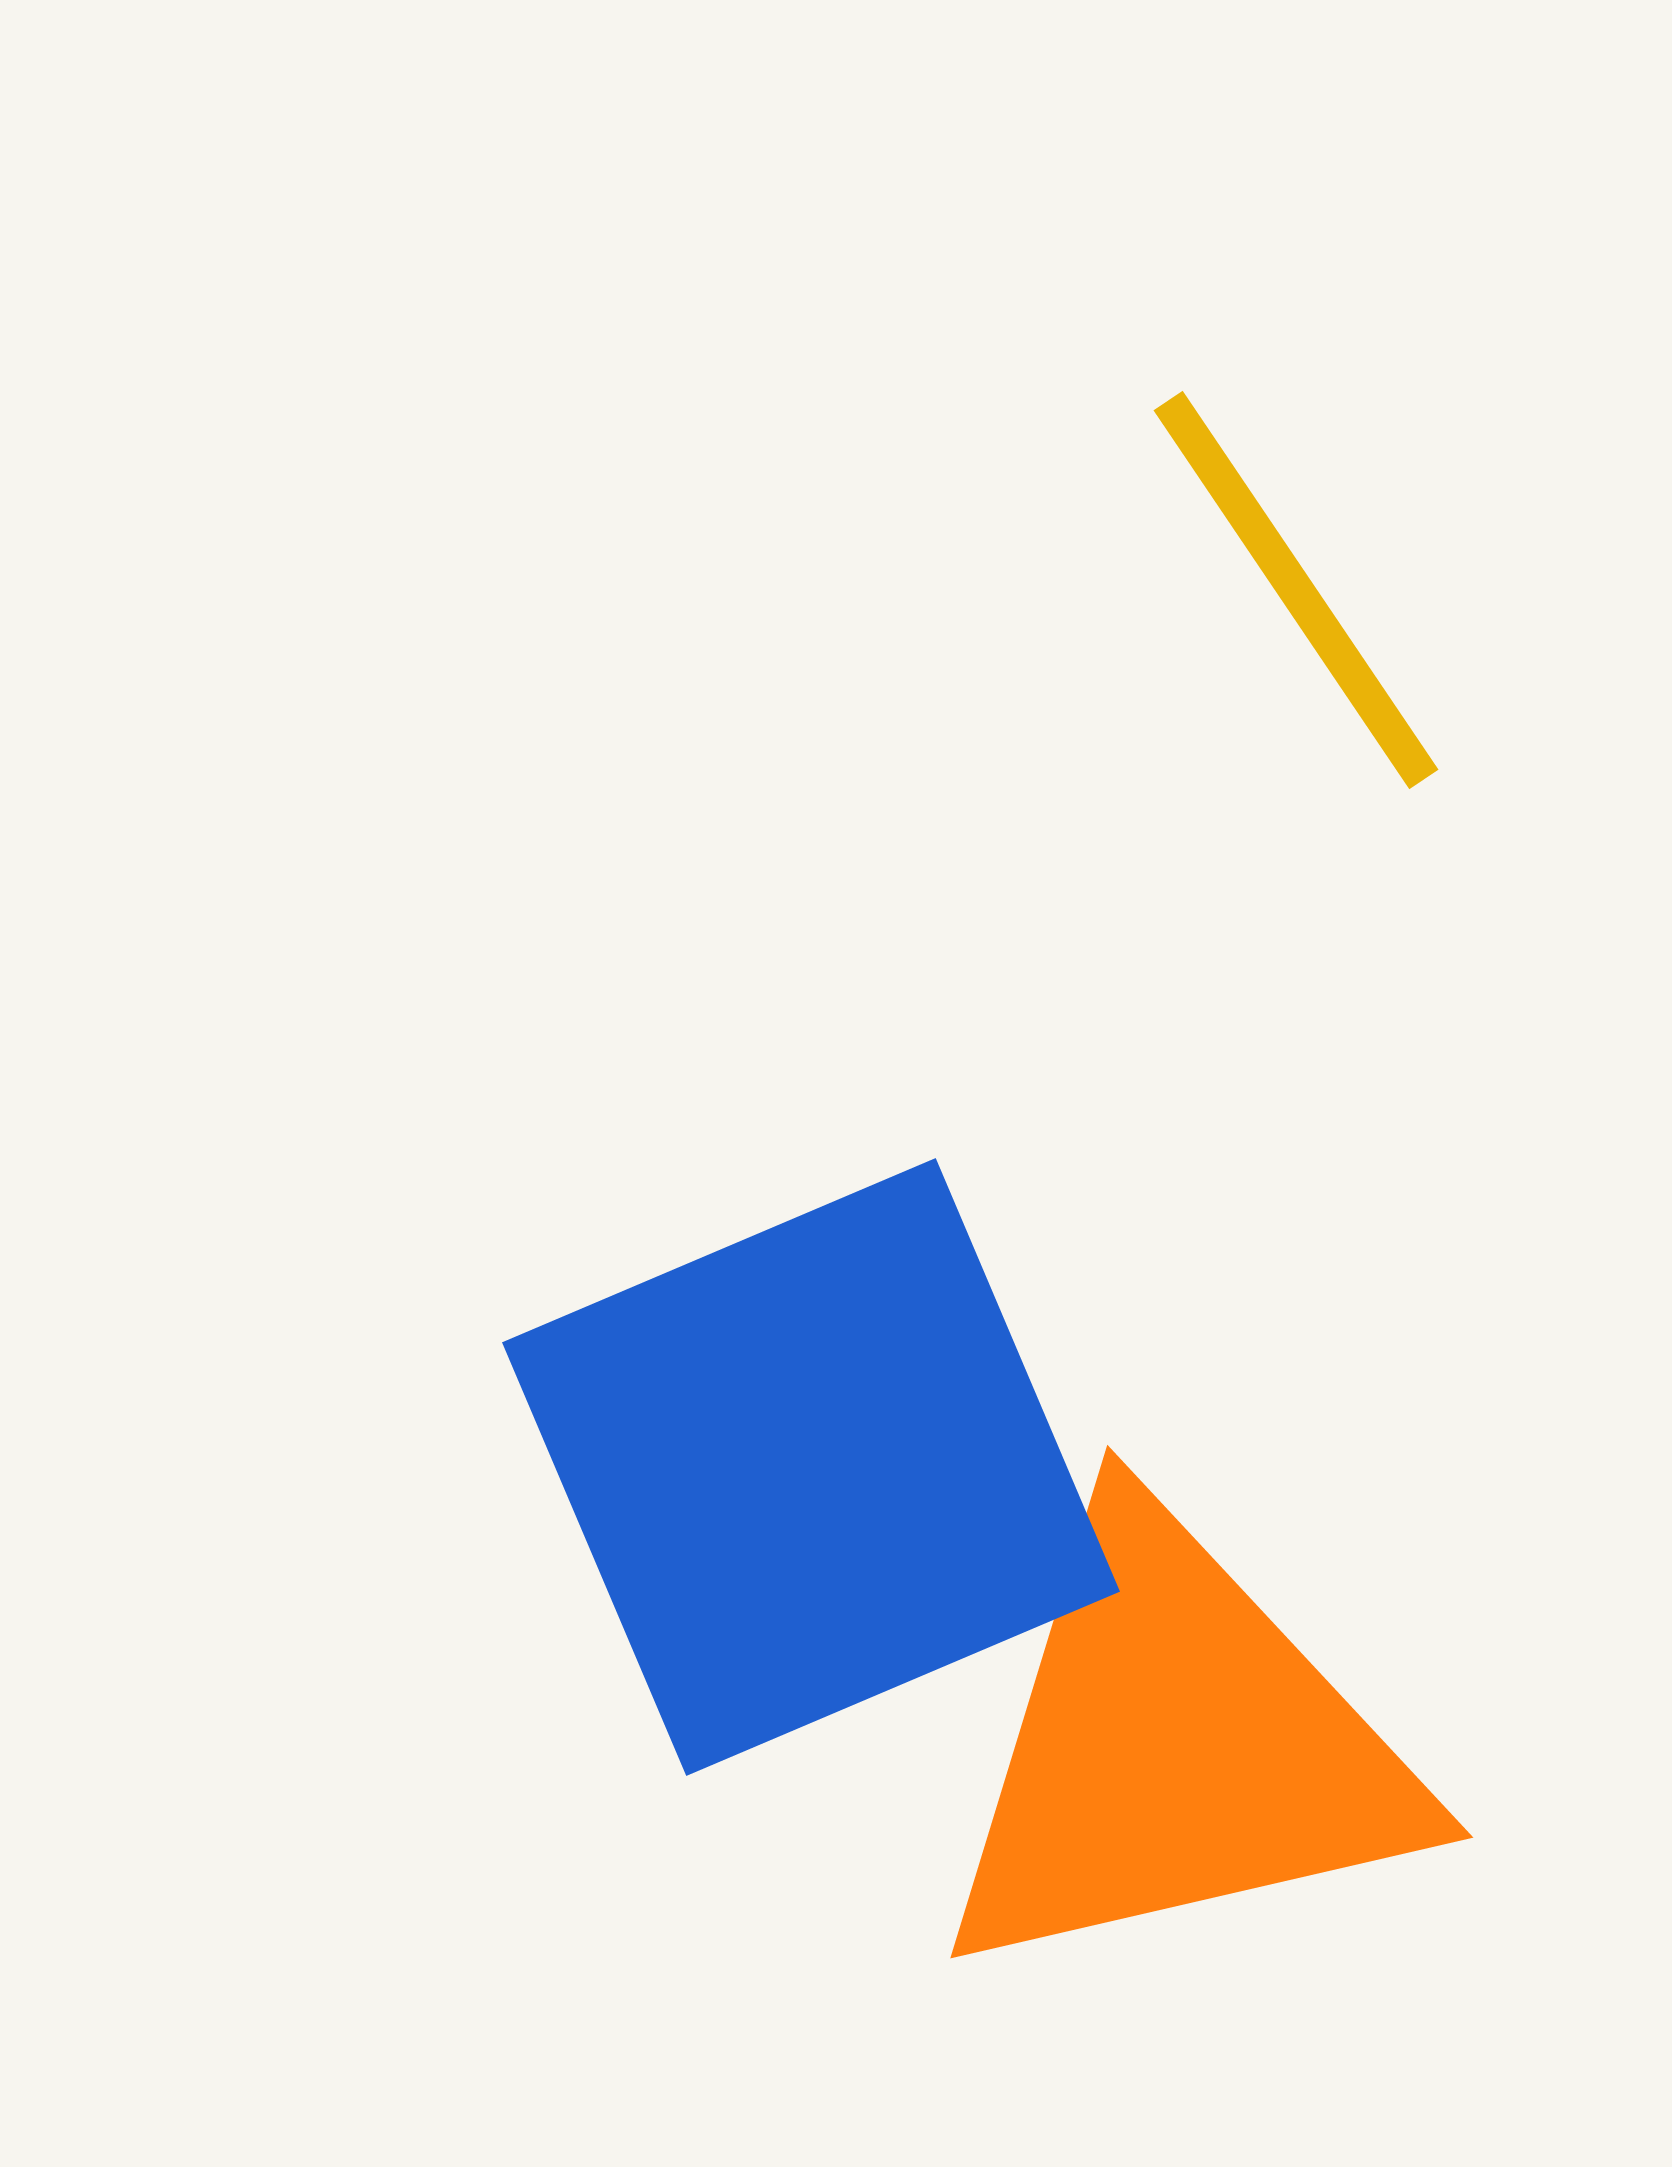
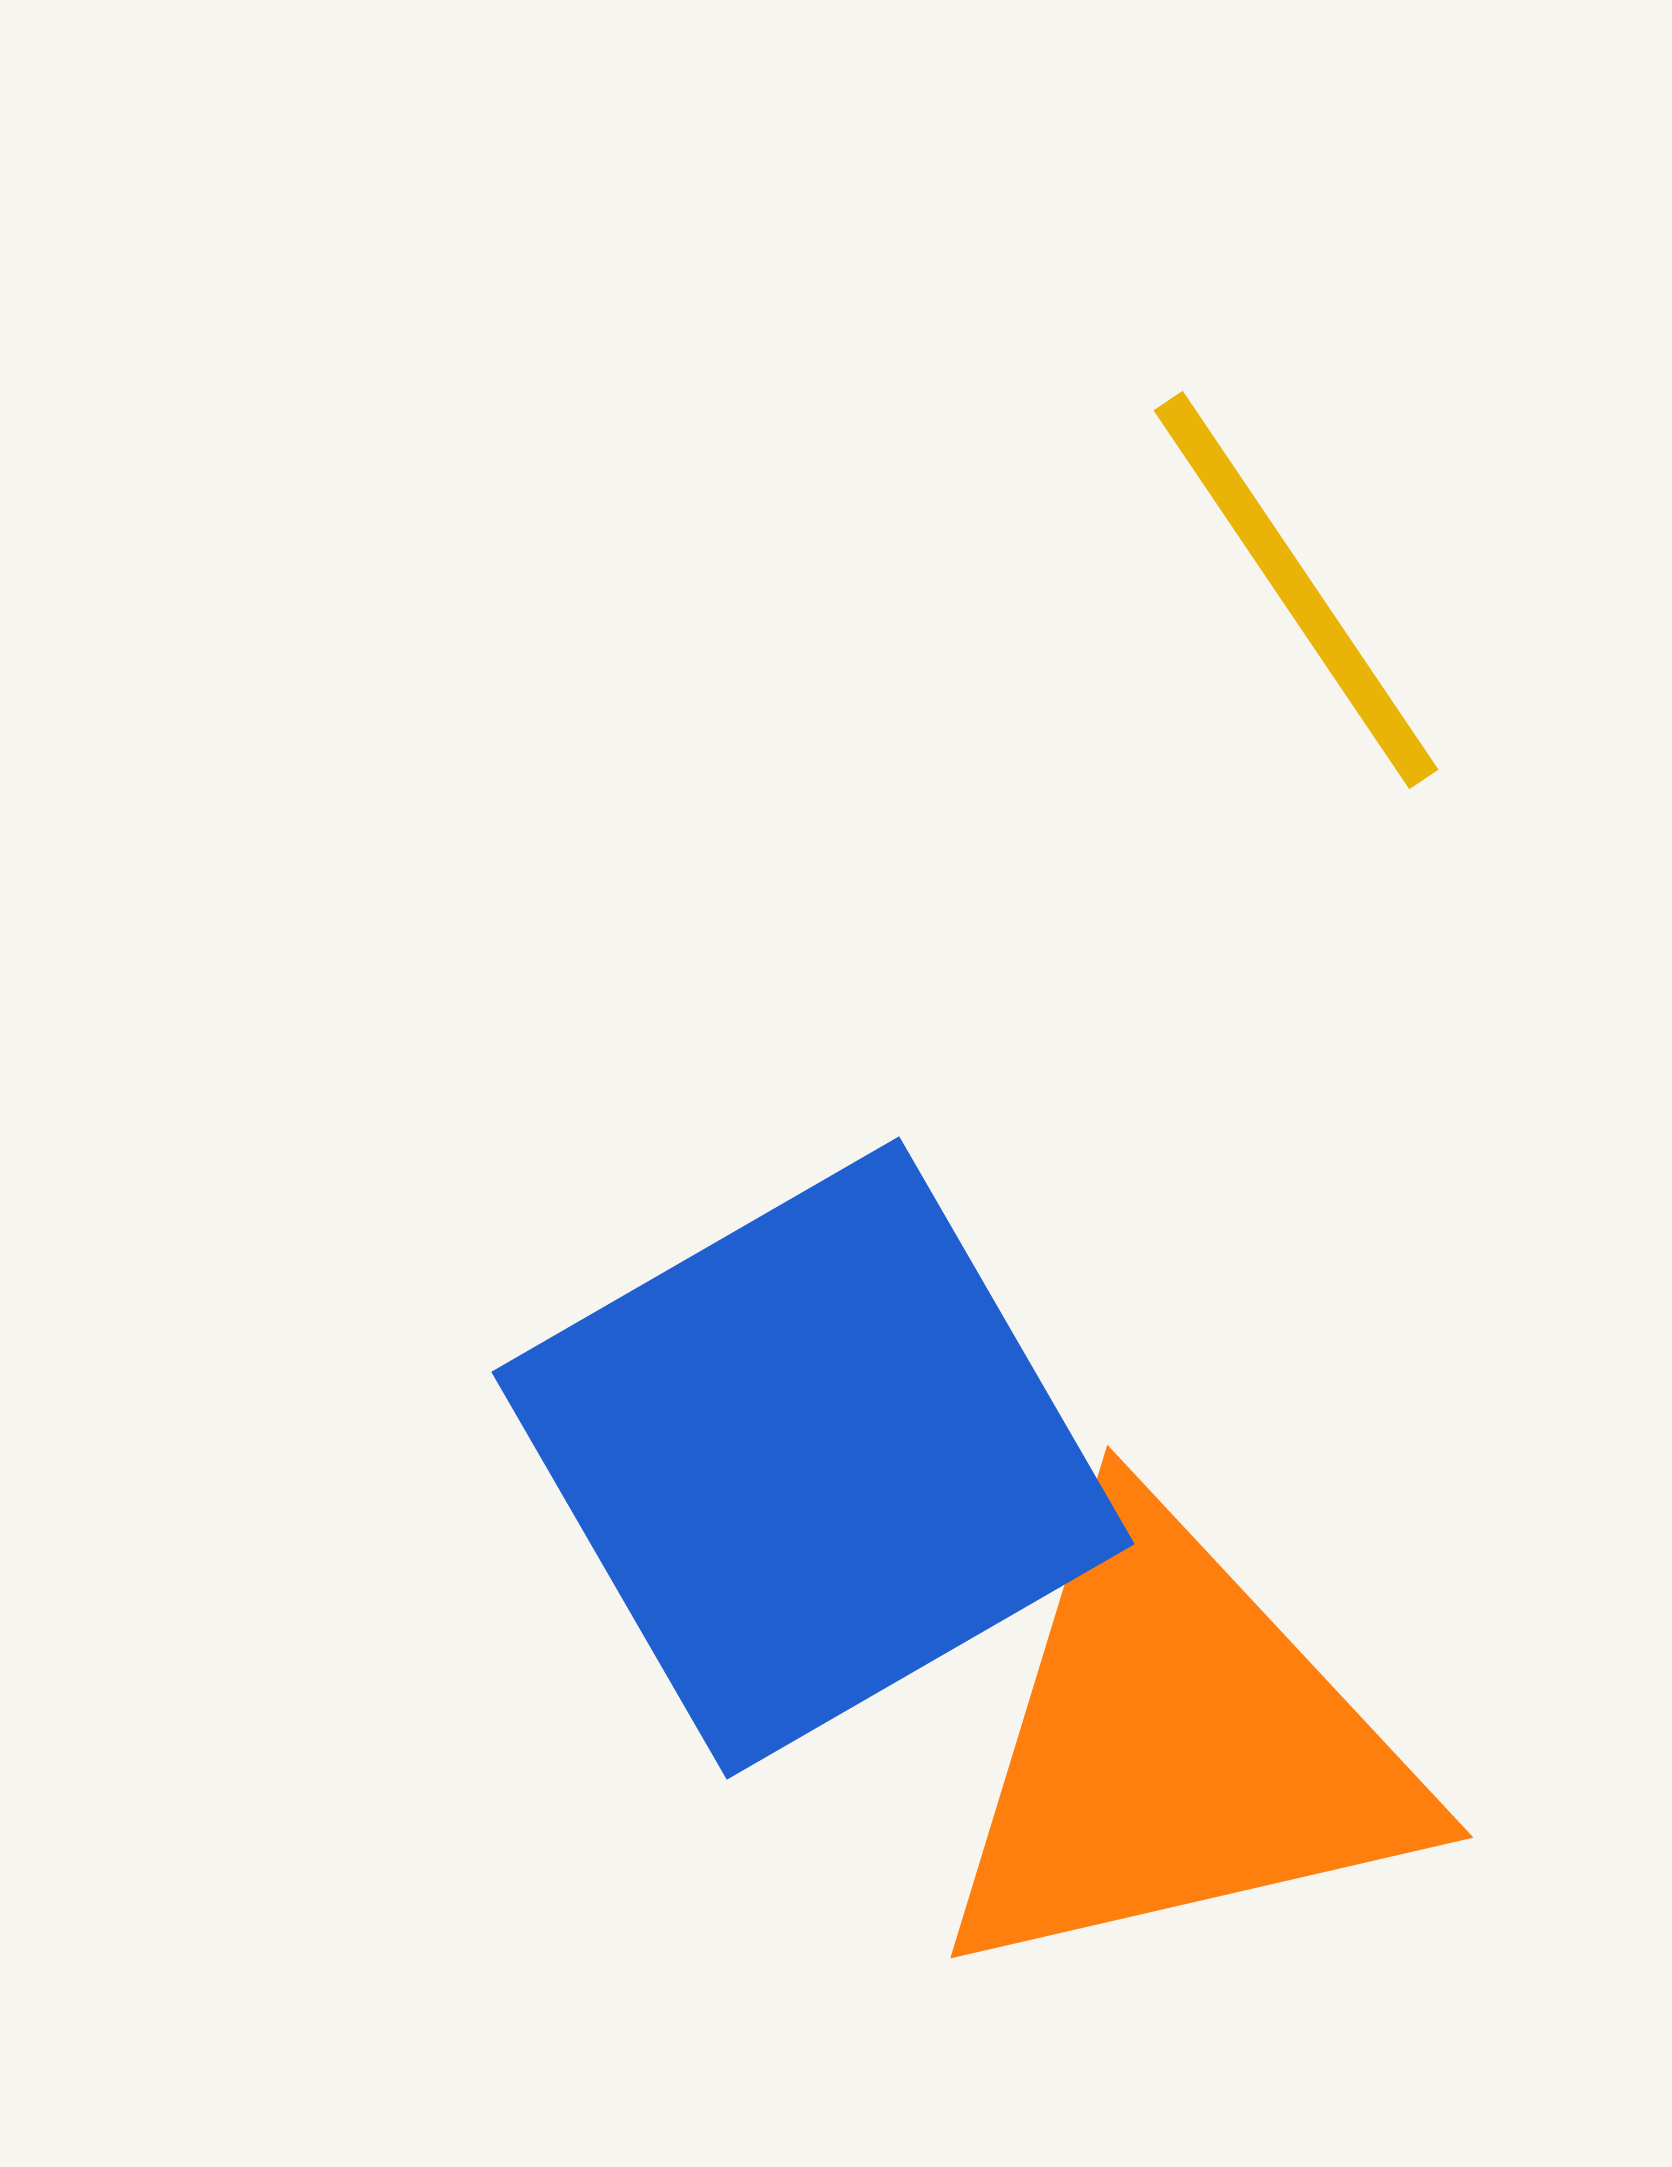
blue square: moved 2 px right, 9 px up; rotated 7 degrees counterclockwise
